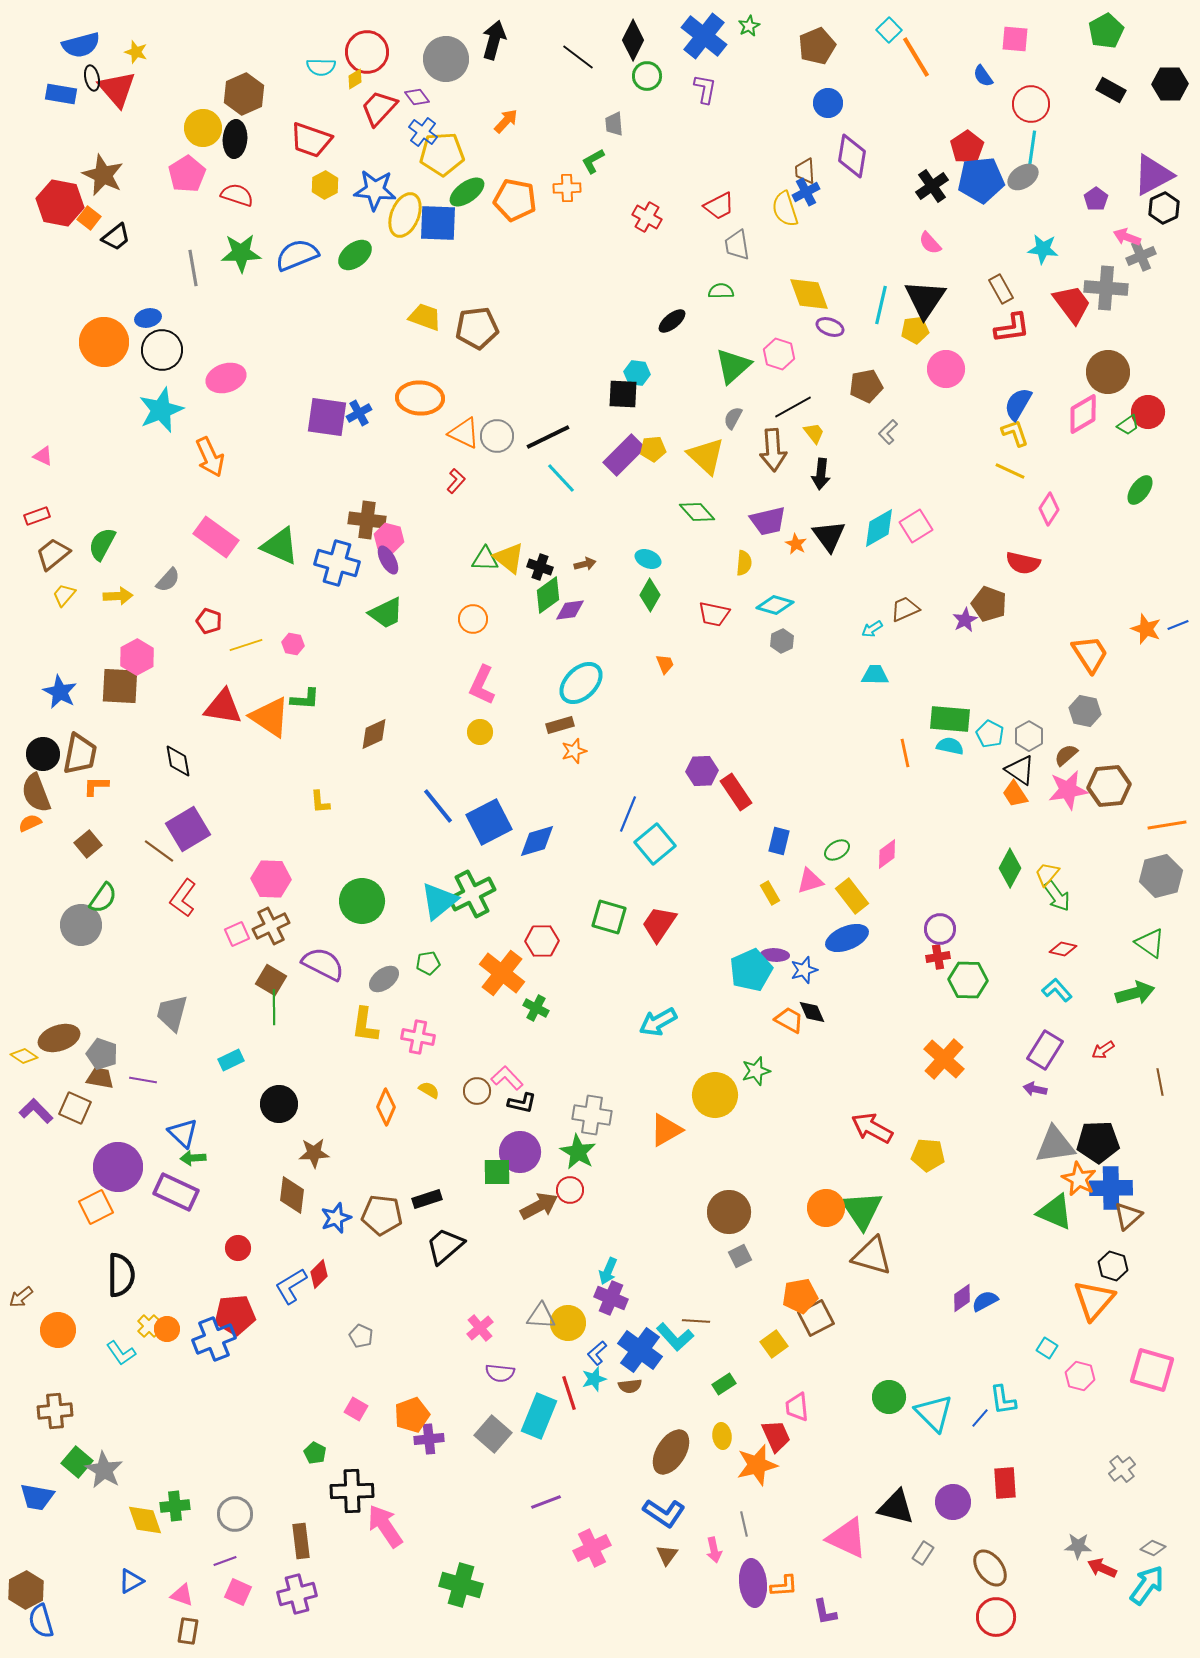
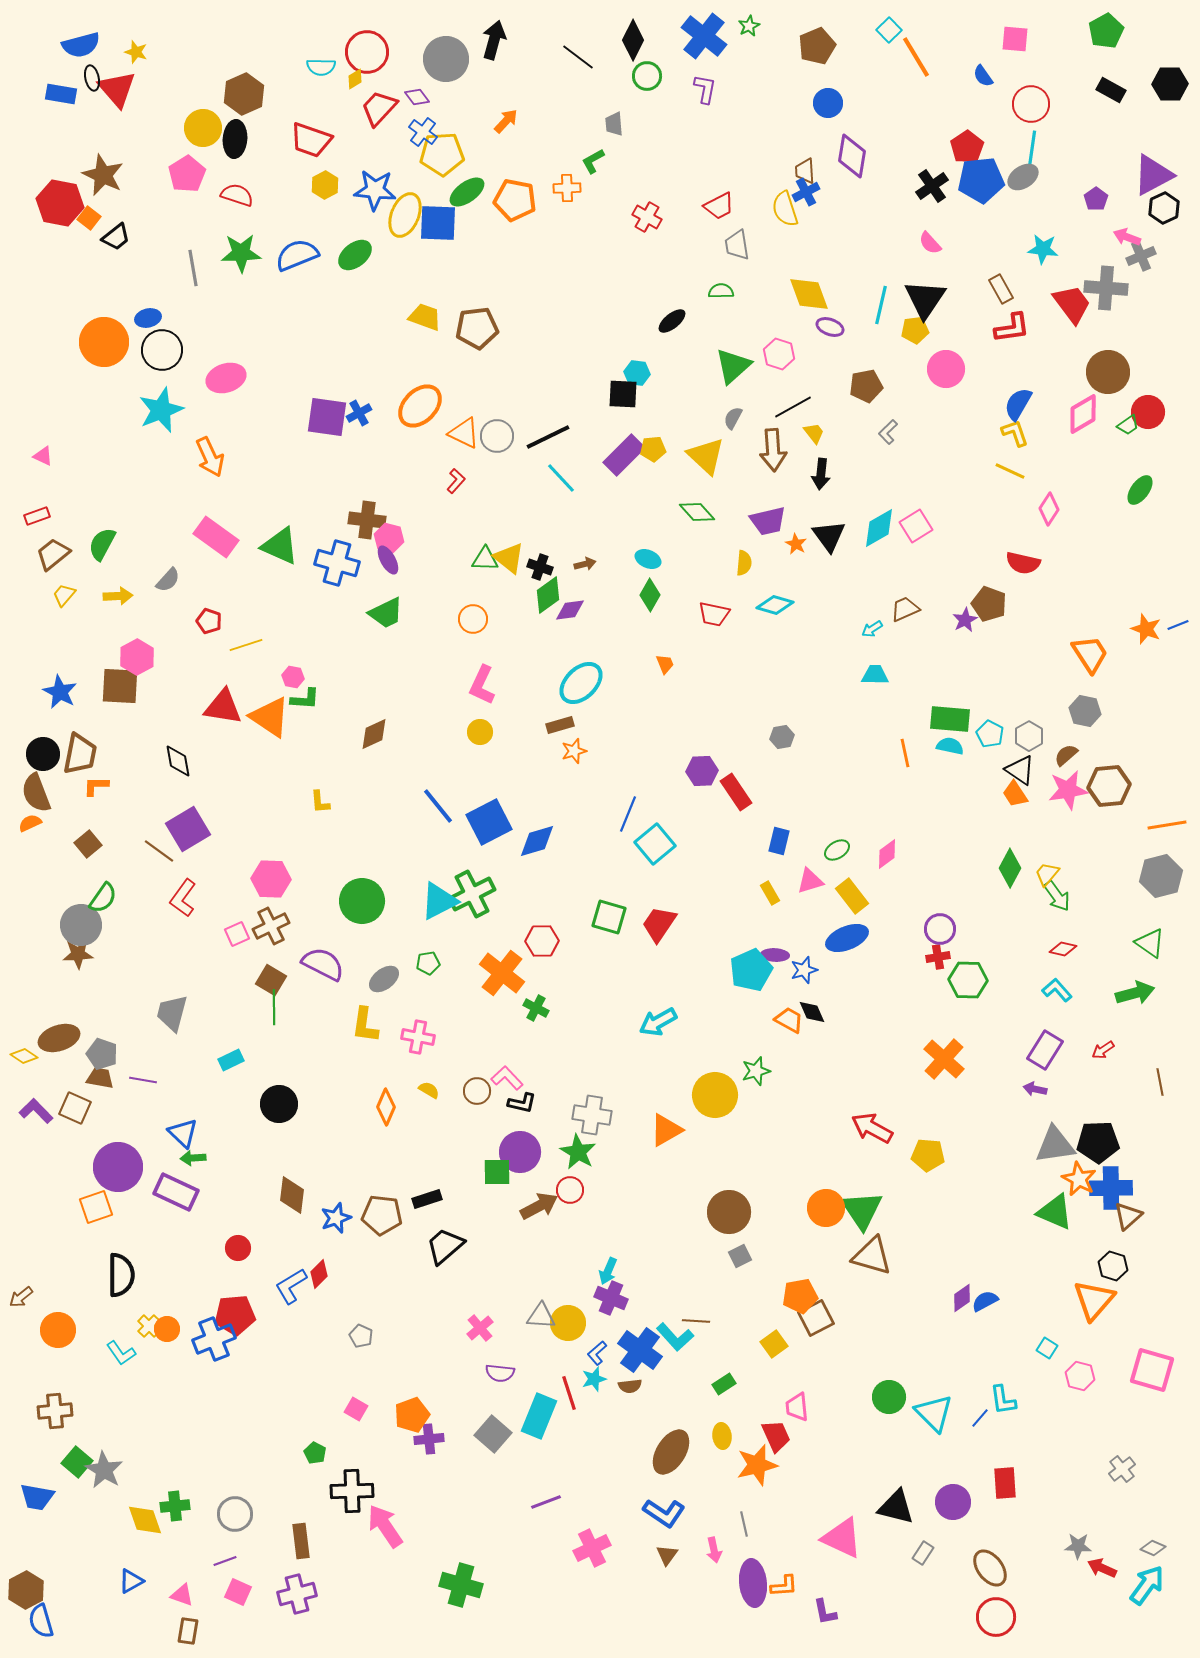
orange ellipse at (420, 398): moved 8 px down; rotated 48 degrees counterclockwise
gray hexagon at (782, 641): moved 96 px down; rotated 15 degrees clockwise
pink hexagon at (293, 644): moved 33 px down
cyan triangle at (439, 901): rotated 12 degrees clockwise
brown star at (314, 1153): moved 236 px left, 199 px up
orange square at (96, 1207): rotated 8 degrees clockwise
pink triangle at (847, 1538): moved 5 px left
